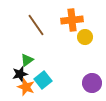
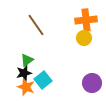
orange cross: moved 14 px right
yellow circle: moved 1 px left, 1 px down
black star: moved 4 px right, 1 px up
